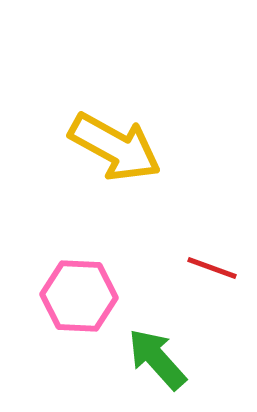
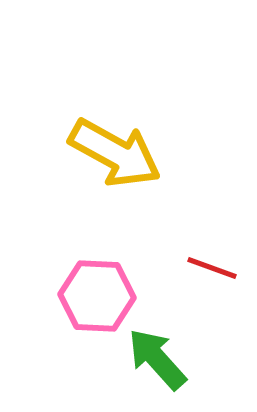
yellow arrow: moved 6 px down
pink hexagon: moved 18 px right
